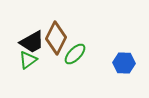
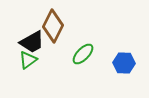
brown diamond: moved 3 px left, 12 px up
green ellipse: moved 8 px right
